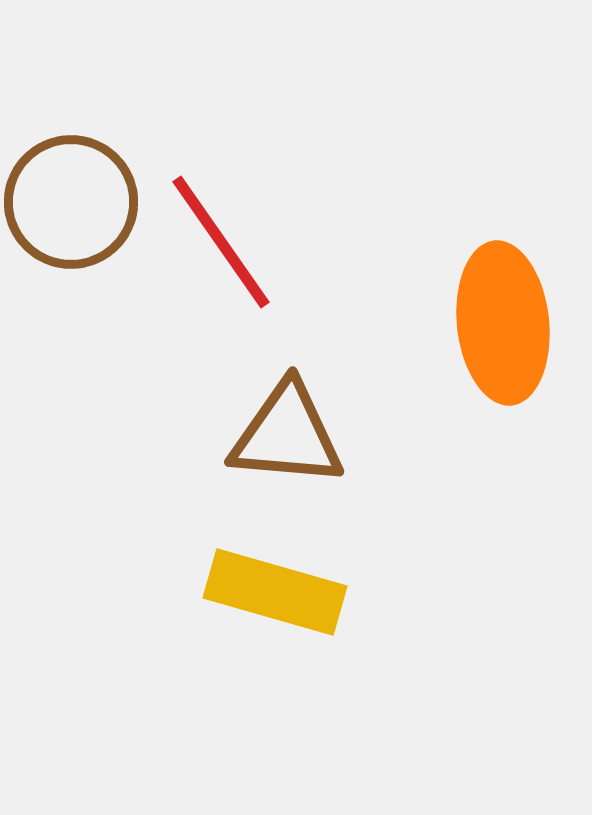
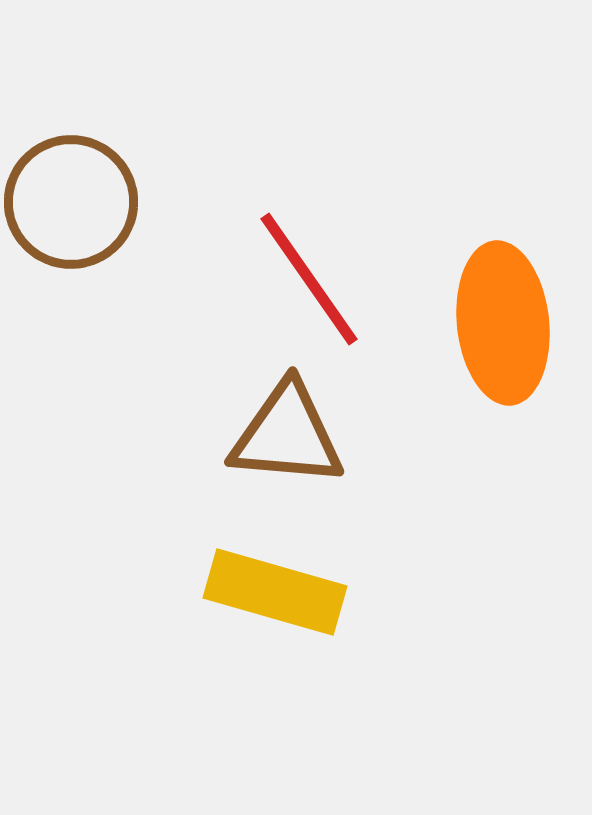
red line: moved 88 px right, 37 px down
